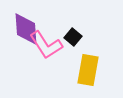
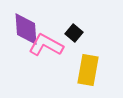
black square: moved 1 px right, 4 px up
pink L-shape: rotated 152 degrees clockwise
